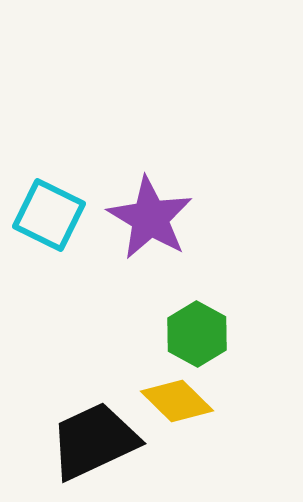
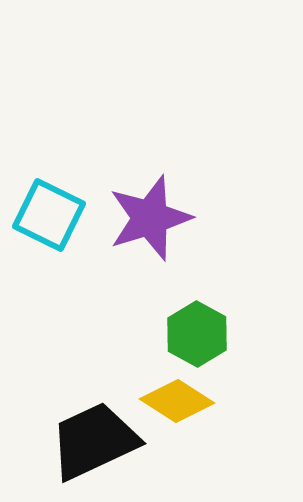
purple star: rotated 24 degrees clockwise
yellow diamond: rotated 12 degrees counterclockwise
